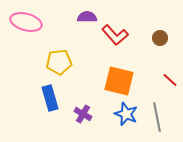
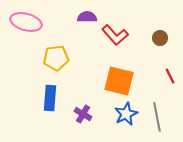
yellow pentagon: moved 3 px left, 4 px up
red line: moved 4 px up; rotated 21 degrees clockwise
blue rectangle: rotated 20 degrees clockwise
blue star: rotated 25 degrees clockwise
